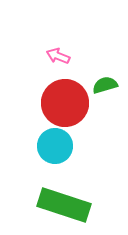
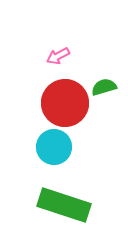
pink arrow: rotated 50 degrees counterclockwise
green semicircle: moved 1 px left, 2 px down
cyan circle: moved 1 px left, 1 px down
